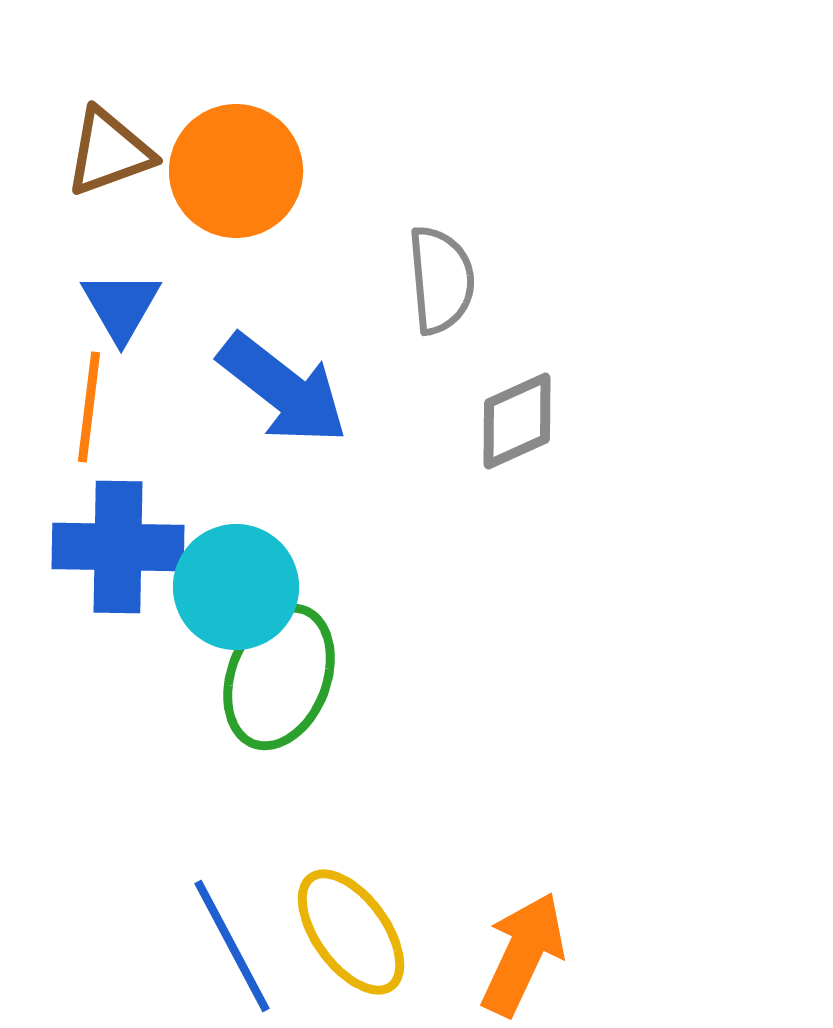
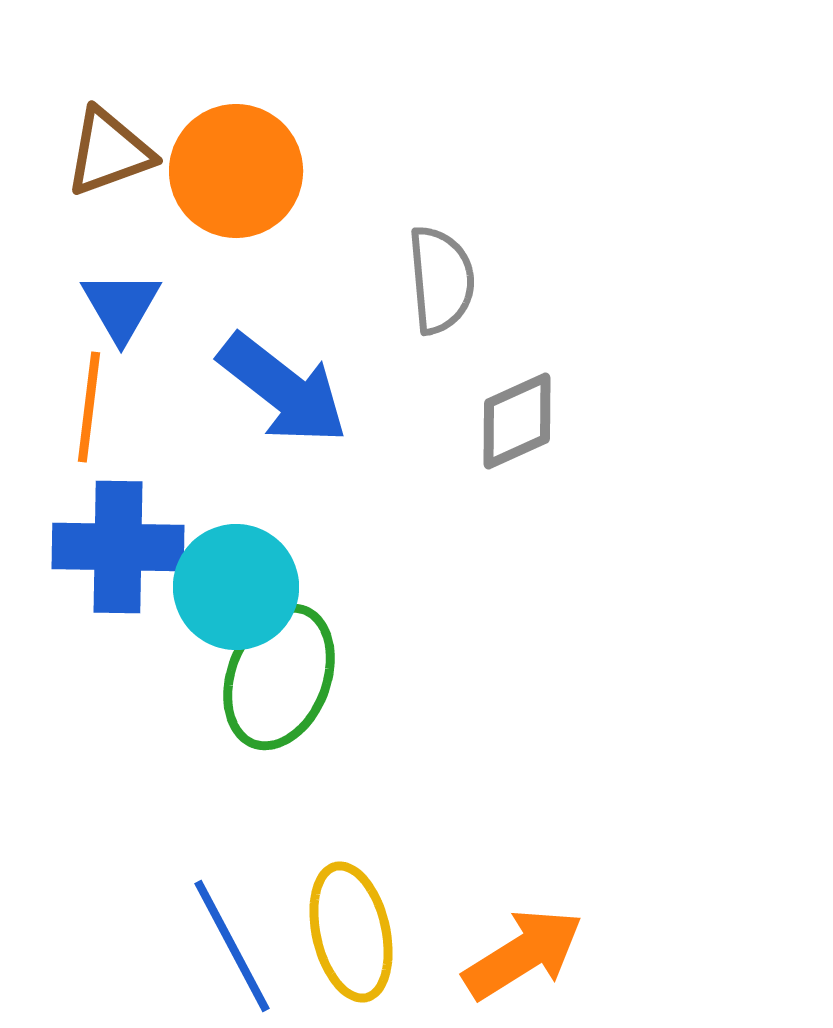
yellow ellipse: rotated 23 degrees clockwise
orange arrow: rotated 33 degrees clockwise
